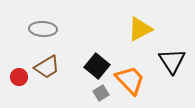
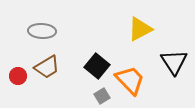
gray ellipse: moved 1 px left, 2 px down
black triangle: moved 2 px right, 1 px down
red circle: moved 1 px left, 1 px up
gray square: moved 1 px right, 3 px down
